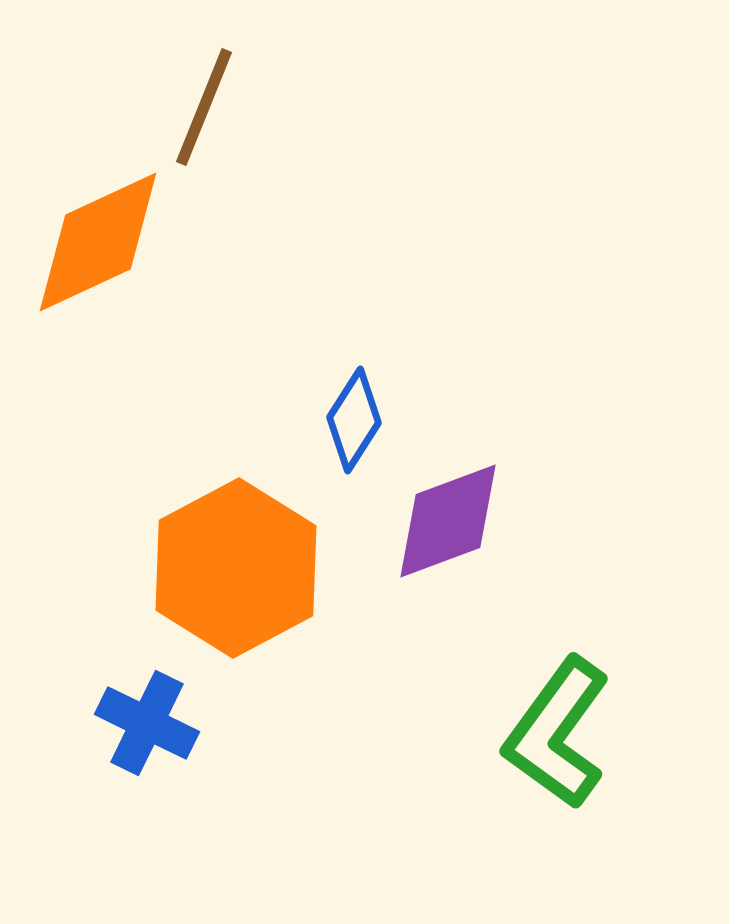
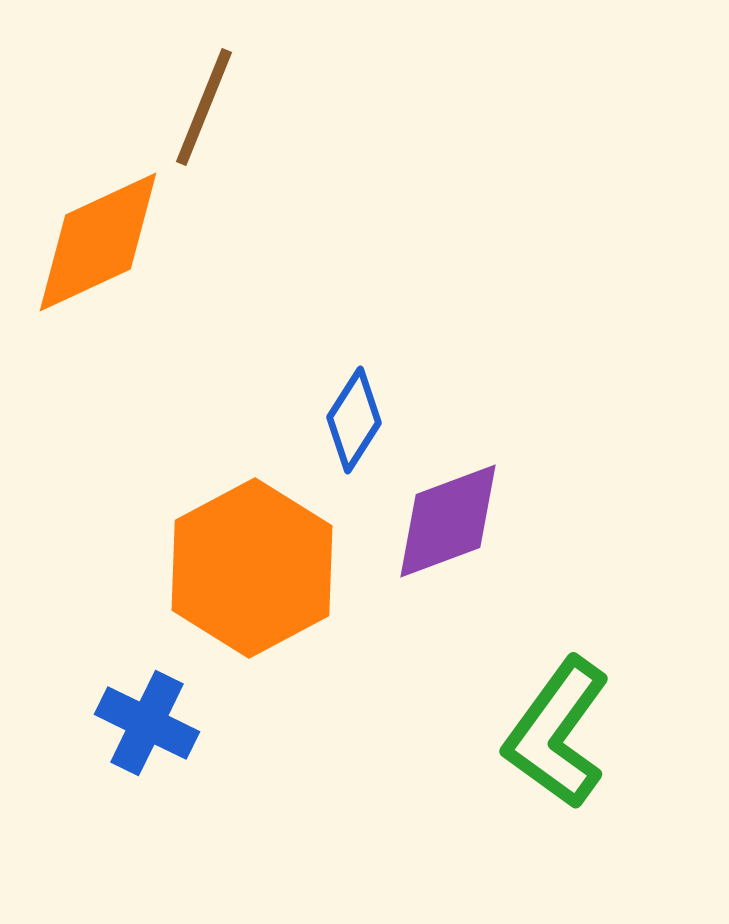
orange hexagon: moved 16 px right
